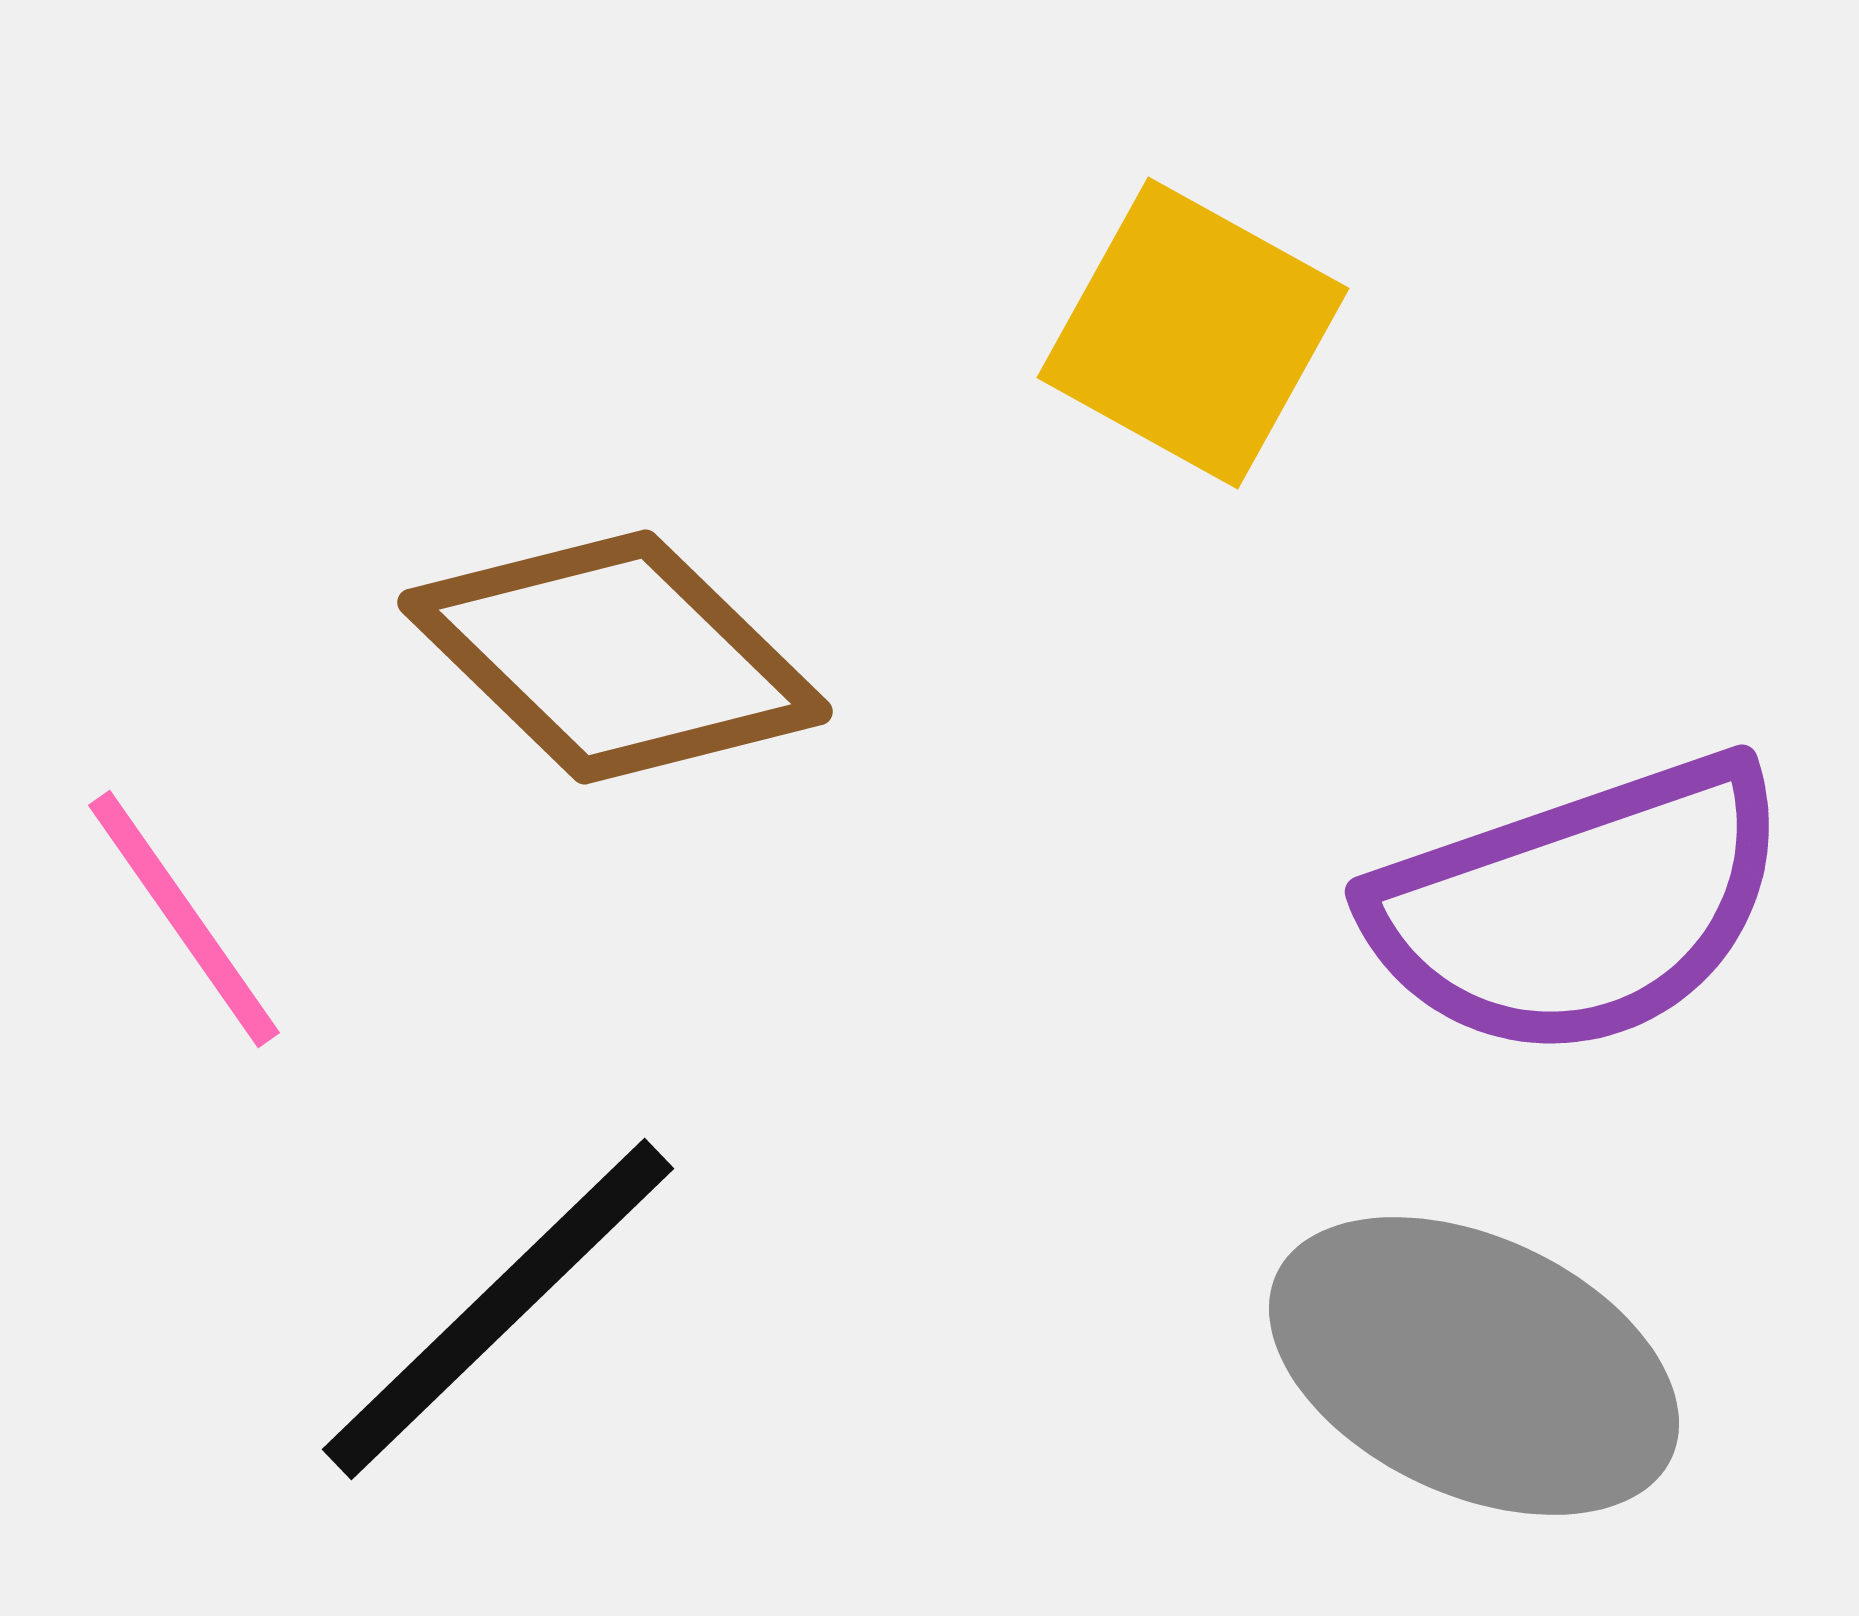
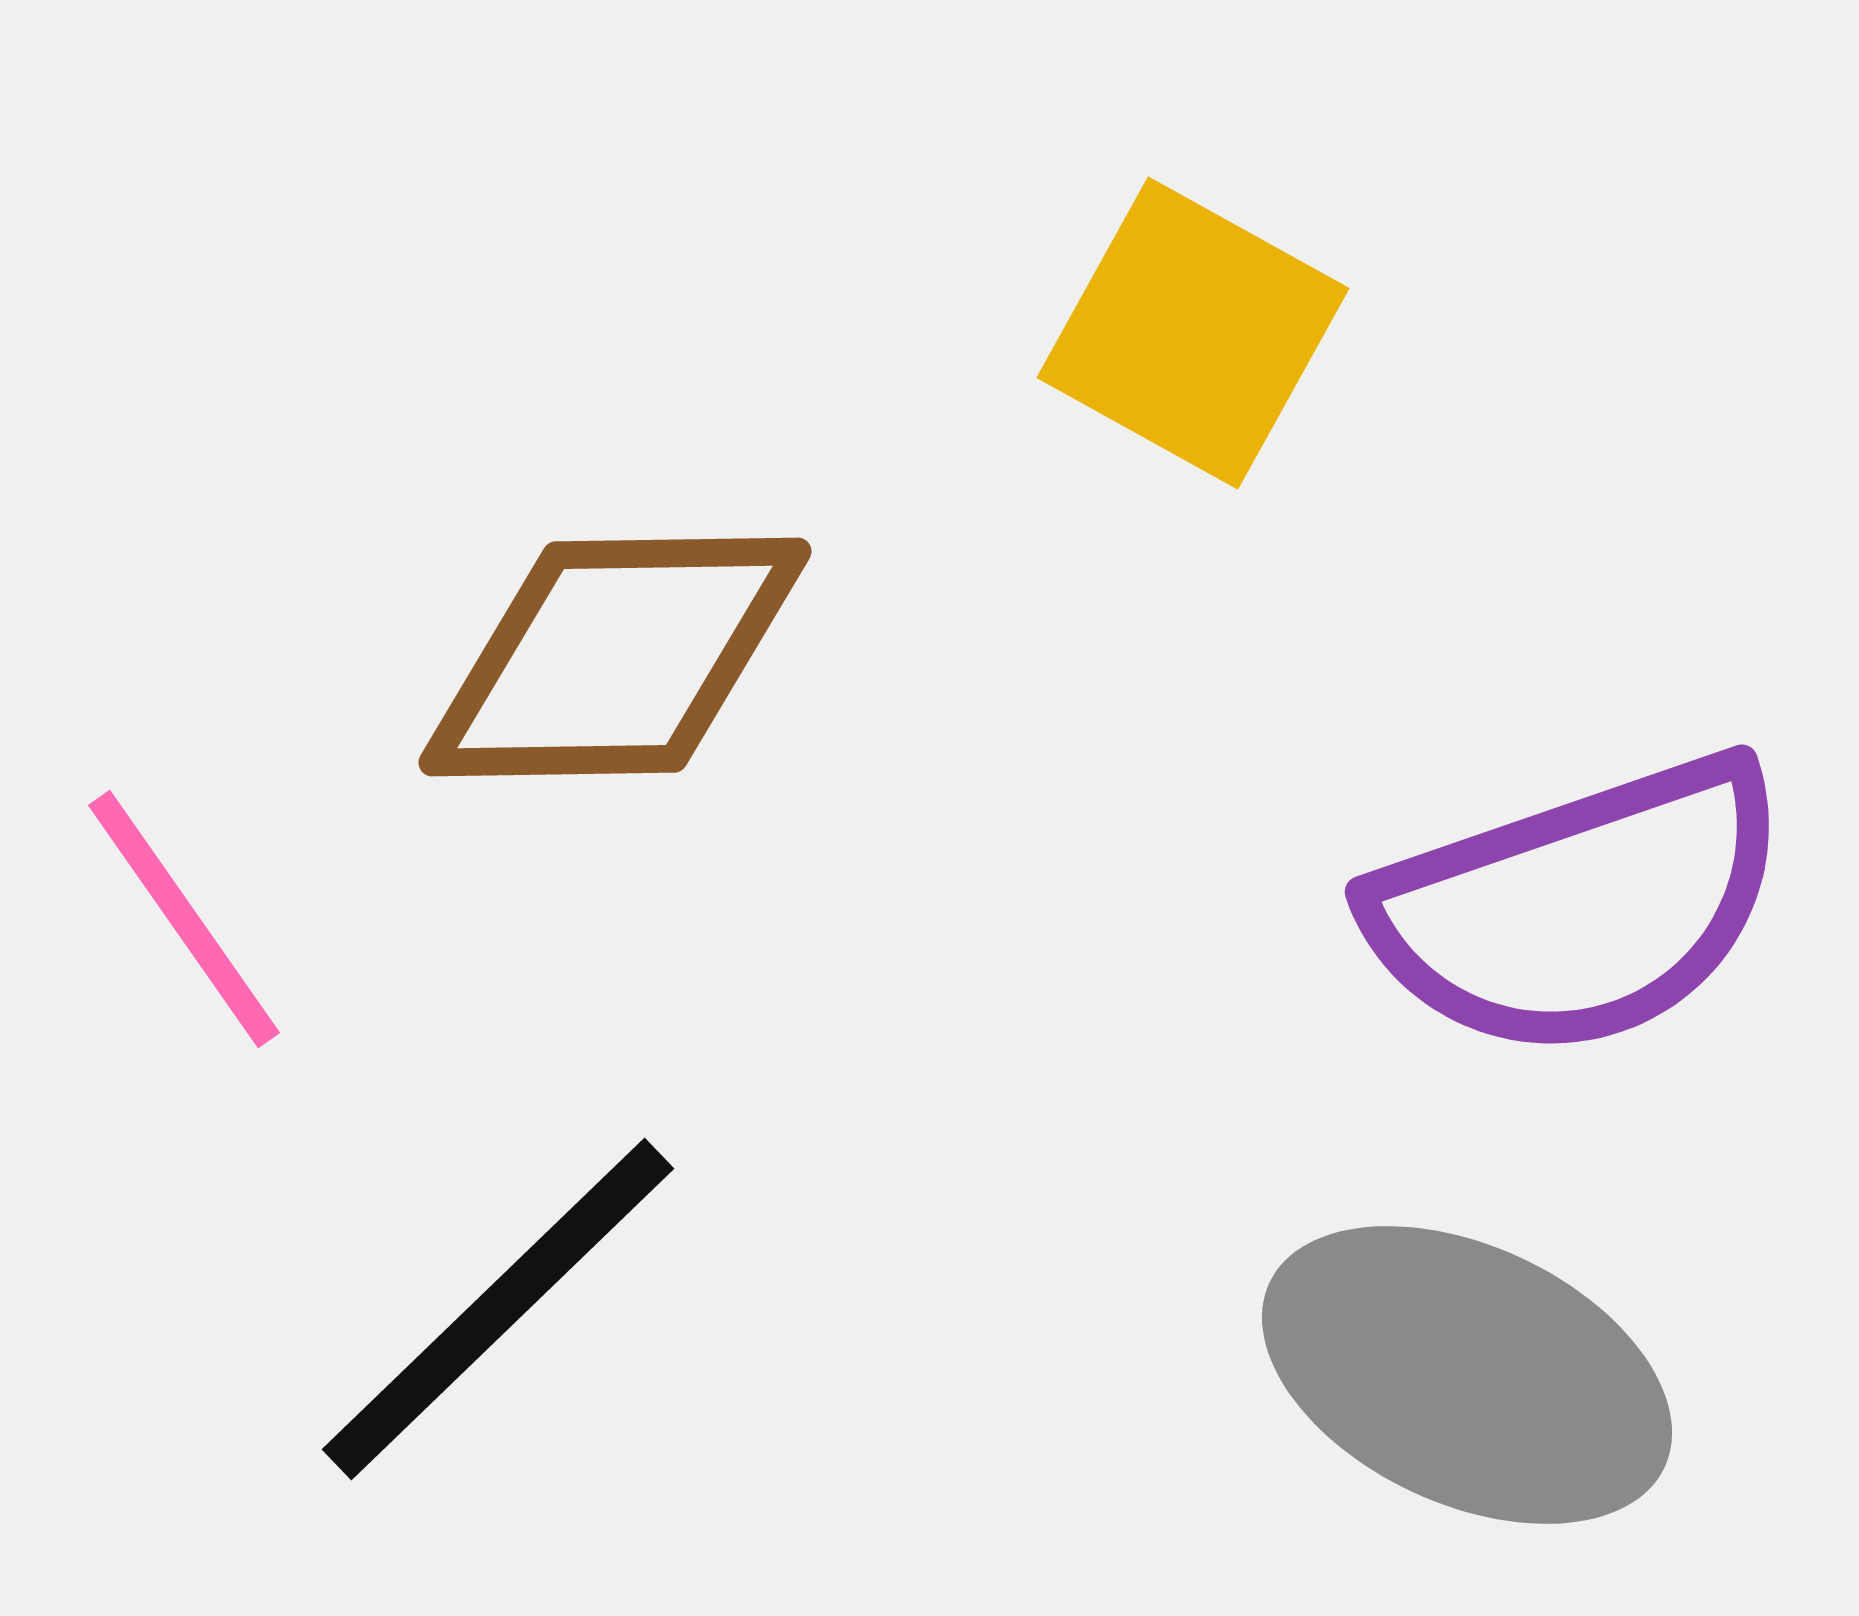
brown diamond: rotated 45 degrees counterclockwise
gray ellipse: moved 7 px left, 9 px down
